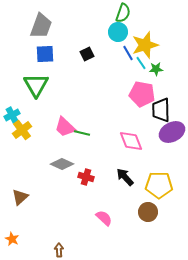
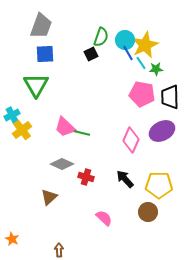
green semicircle: moved 22 px left, 24 px down
cyan circle: moved 7 px right, 8 px down
yellow star: rotated 8 degrees counterclockwise
black square: moved 4 px right
black trapezoid: moved 9 px right, 13 px up
purple ellipse: moved 10 px left, 1 px up
pink diamond: moved 1 px up; rotated 45 degrees clockwise
black arrow: moved 2 px down
brown triangle: moved 29 px right
